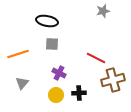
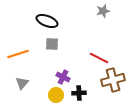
black ellipse: rotated 10 degrees clockwise
red line: moved 3 px right
purple cross: moved 4 px right, 4 px down
